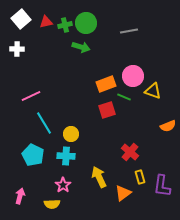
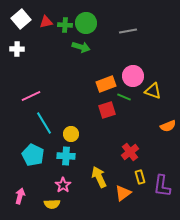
green cross: rotated 16 degrees clockwise
gray line: moved 1 px left
red cross: rotated 12 degrees clockwise
